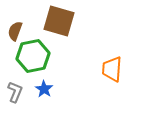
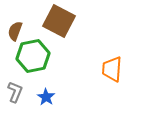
brown square: rotated 12 degrees clockwise
blue star: moved 2 px right, 8 px down
